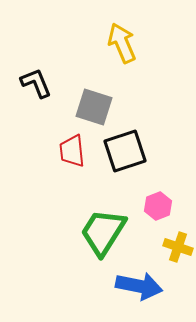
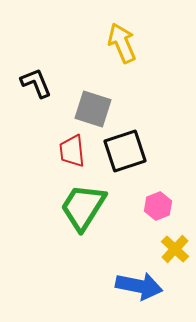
gray square: moved 1 px left, 2 px down
green trapezoid: moved 20 px left, 25 px up
yellow cross: moved 3 px left, 2 px down; rotated 24 degrees clockwise
